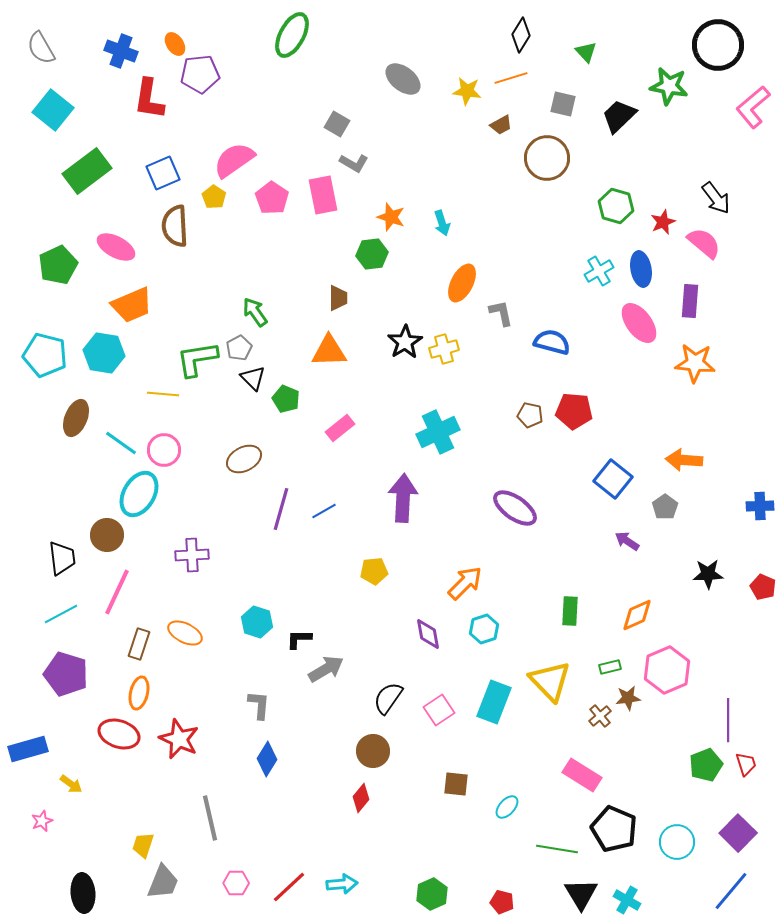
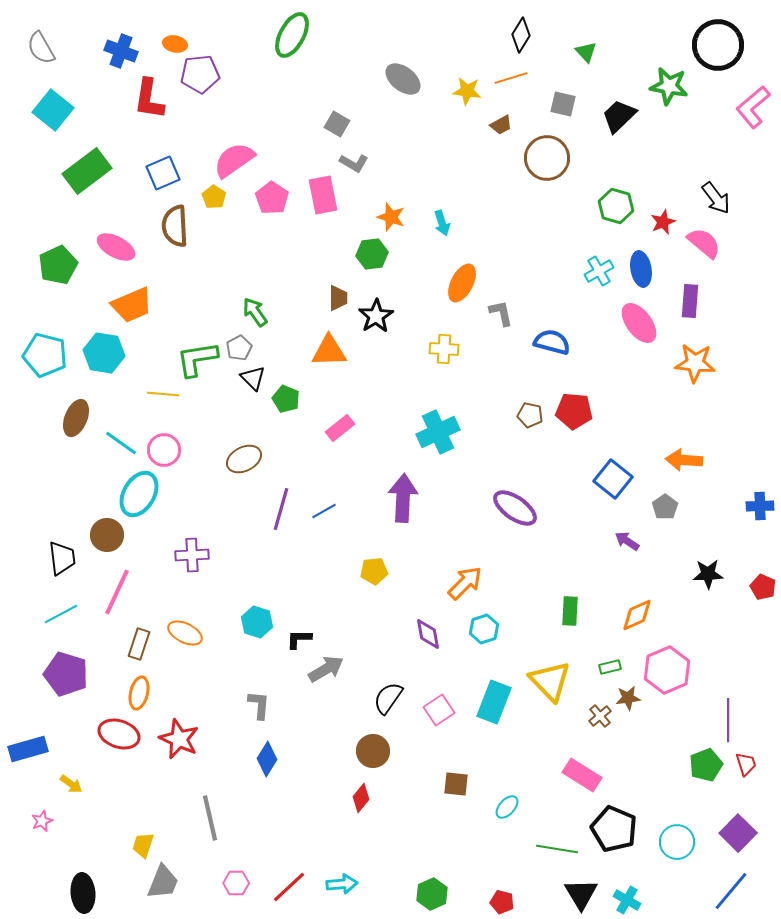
orange ellipse at (175, 44): rotated 45 degrees counterclockwise
black star at (405, 342): moved 29 px left, 26 px up
yellow cross at (444, 349): rotated 20 degrees clockwise
